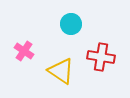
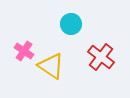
red cross: rotated 28 degrees clockwise
yellow triangle: moved 10 px left, 5 px up
